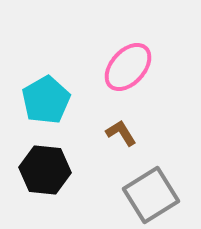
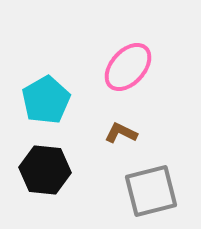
brown L-shape: rotated 32 degrees counterclockwise
gray square: moved 4 px up; rotated 18 degrees clockwise
